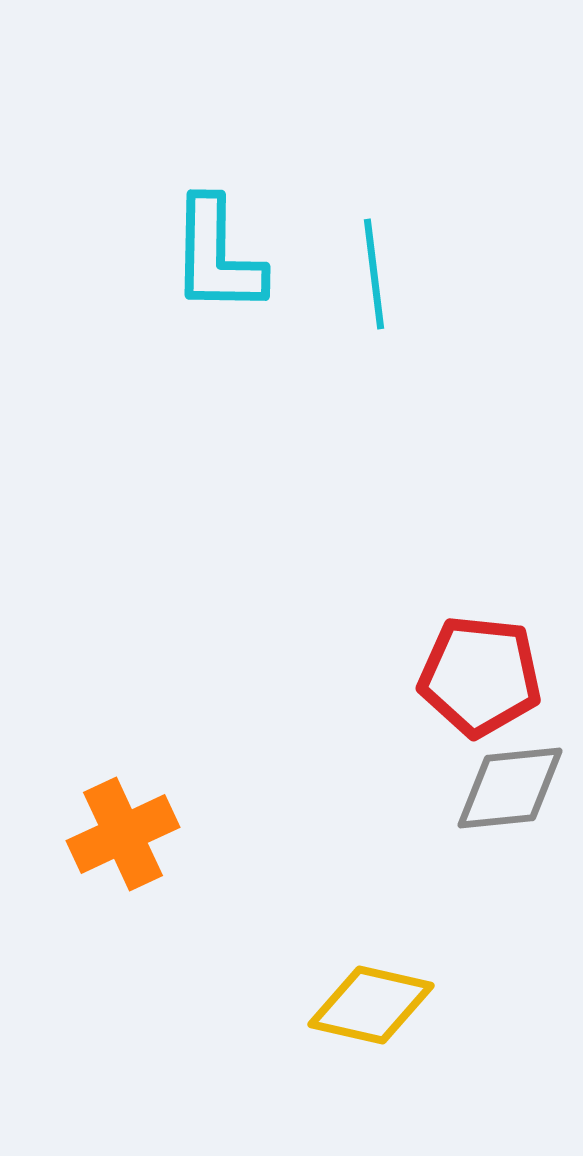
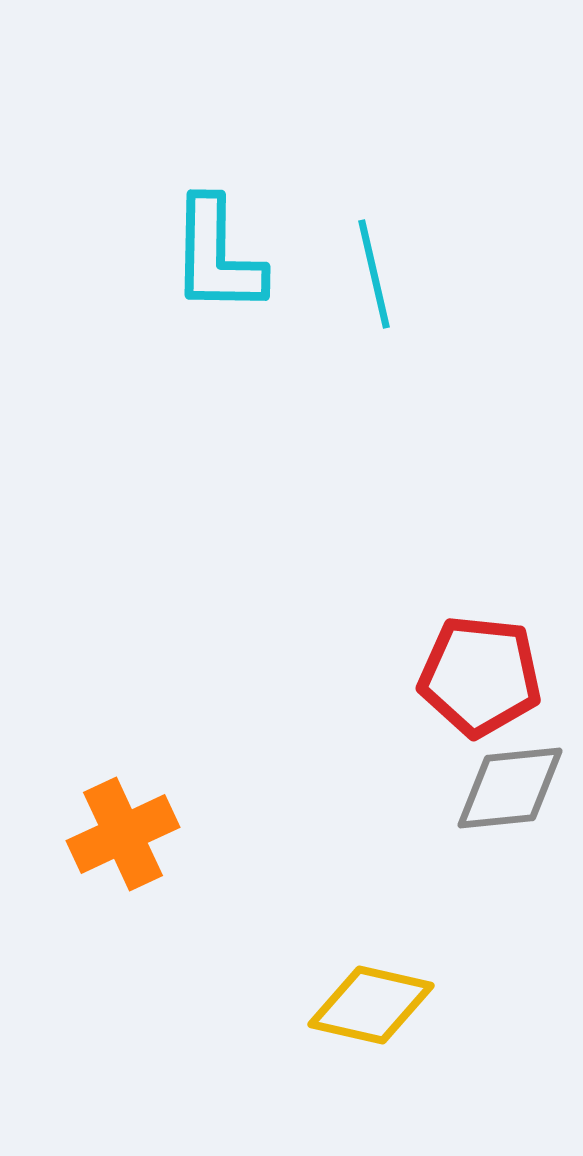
cyan line: rotated 6 degrees counterclockwise
